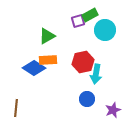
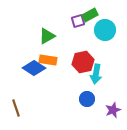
orange rectangle: rotated 12 degrees clockwise
brown line: rotated 24 degrees counterclockwise
